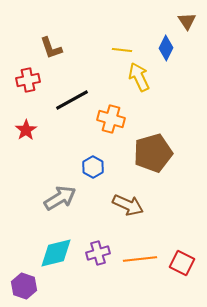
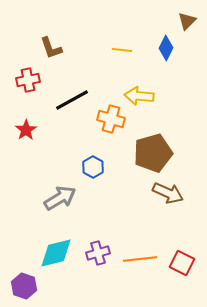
brown triangle: rotated 18 degrees clockwise
yellow arrow: moved 19 px down; rotated 60 degrees counterclockwise
brown arrow: moved 40 px right, 12 px up
